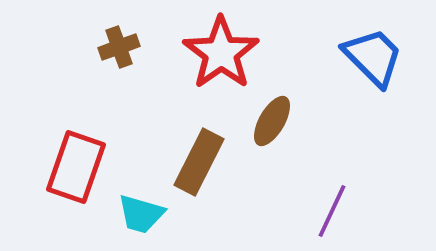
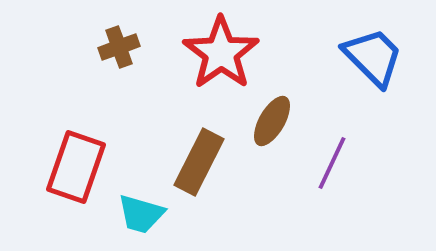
purple line: moved 48 px up
